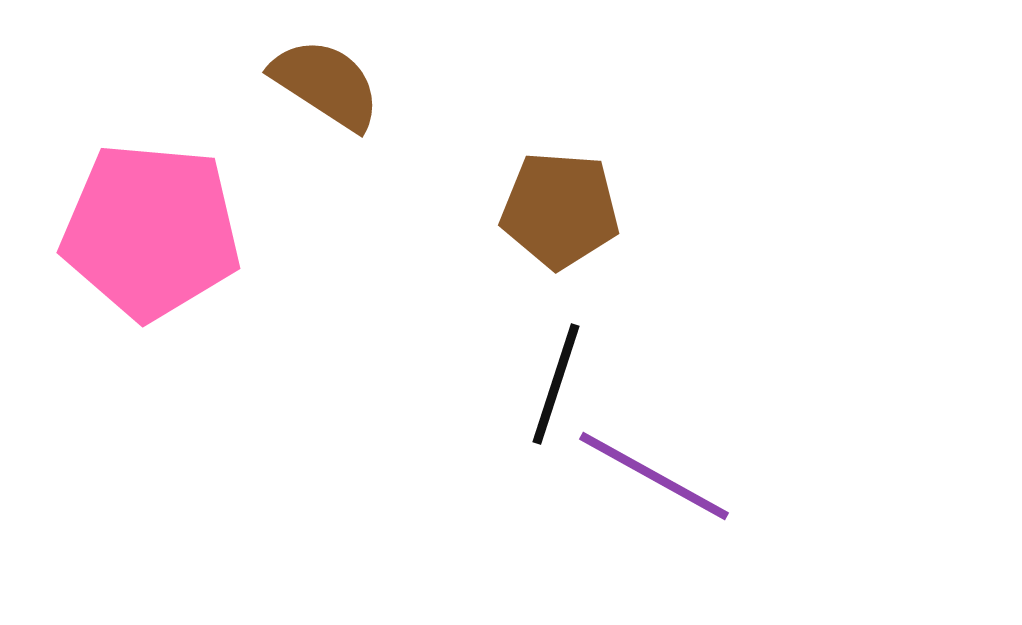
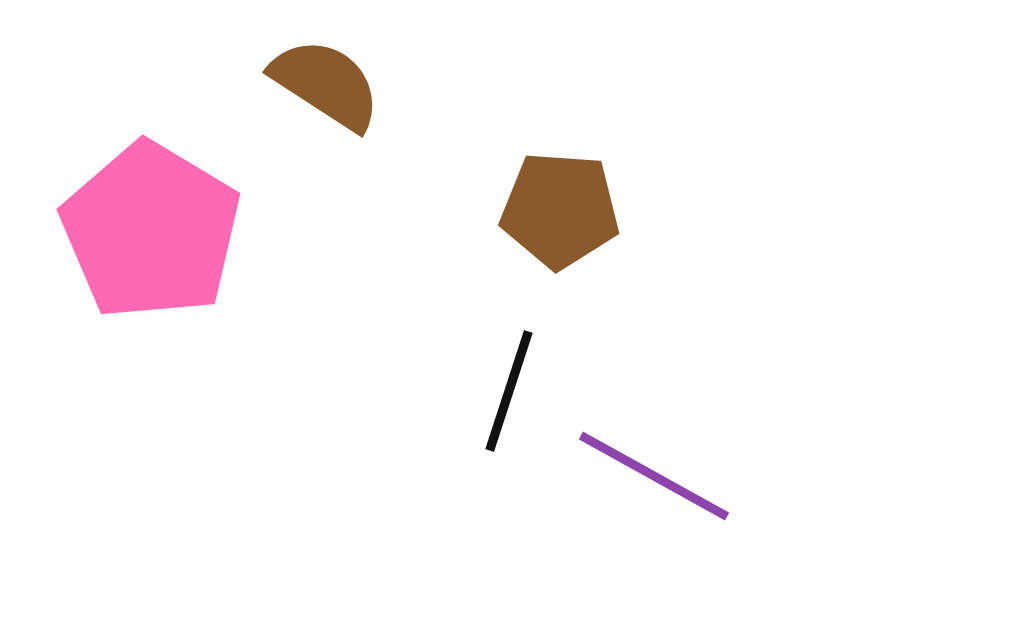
pink pentagon: rotated 26 degrees clockwise
black line: moved 47 px left, 7 px down
